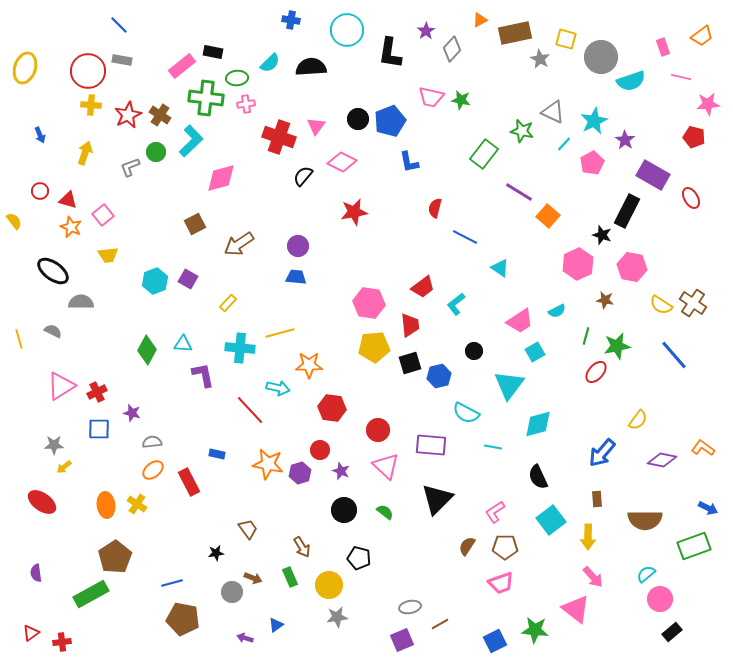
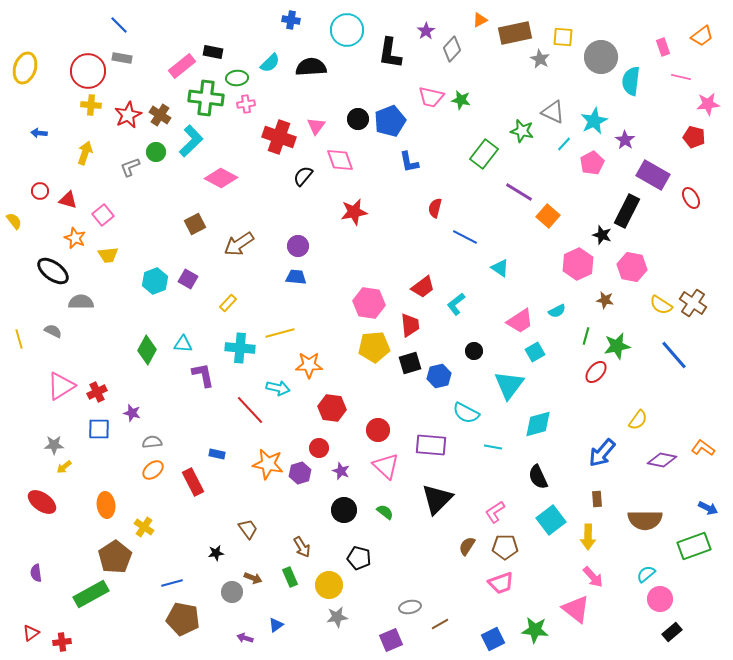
yellow square at (566, 39): moved 3 px left, 2 px up; rotated 10 degrees counterclockwise
gray rectangle at (122, 60): moved 2 px up
cyan semicircle at (631, 81): rotated 116 degrees clockwise
blue arrow at (40, 135): moved 1 px left, 2 px up; rotated 119 degrees clockwise
pink diamond at (342, 162): moved 2 px left, 2 px up; rotated 44 degrees clockwise
pink diamond at (221, 178): rotated 44 degrees clockwise
orange star at (71, 227): moved 4 px right, 11 px down
red circle at (320, 450): moved 1 px left, 2 px up
red rectangle at (189, 482): moved 4 px right
yellow cross at (137, 504): moved 7 px right, 23 px down
purple square at (402, 640): moved 11 px left
blue square at (495, 641): moved 2 px left, 2 px up
